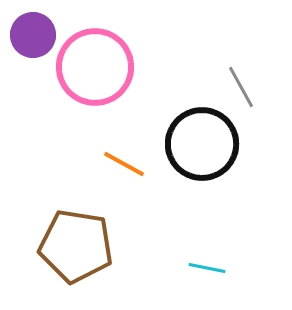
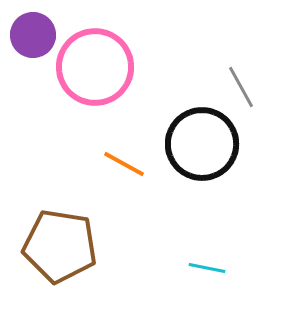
brown pentagon: moved 16 px left
